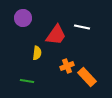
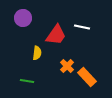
orange cross: rotated 24 degrees counterclockwise
